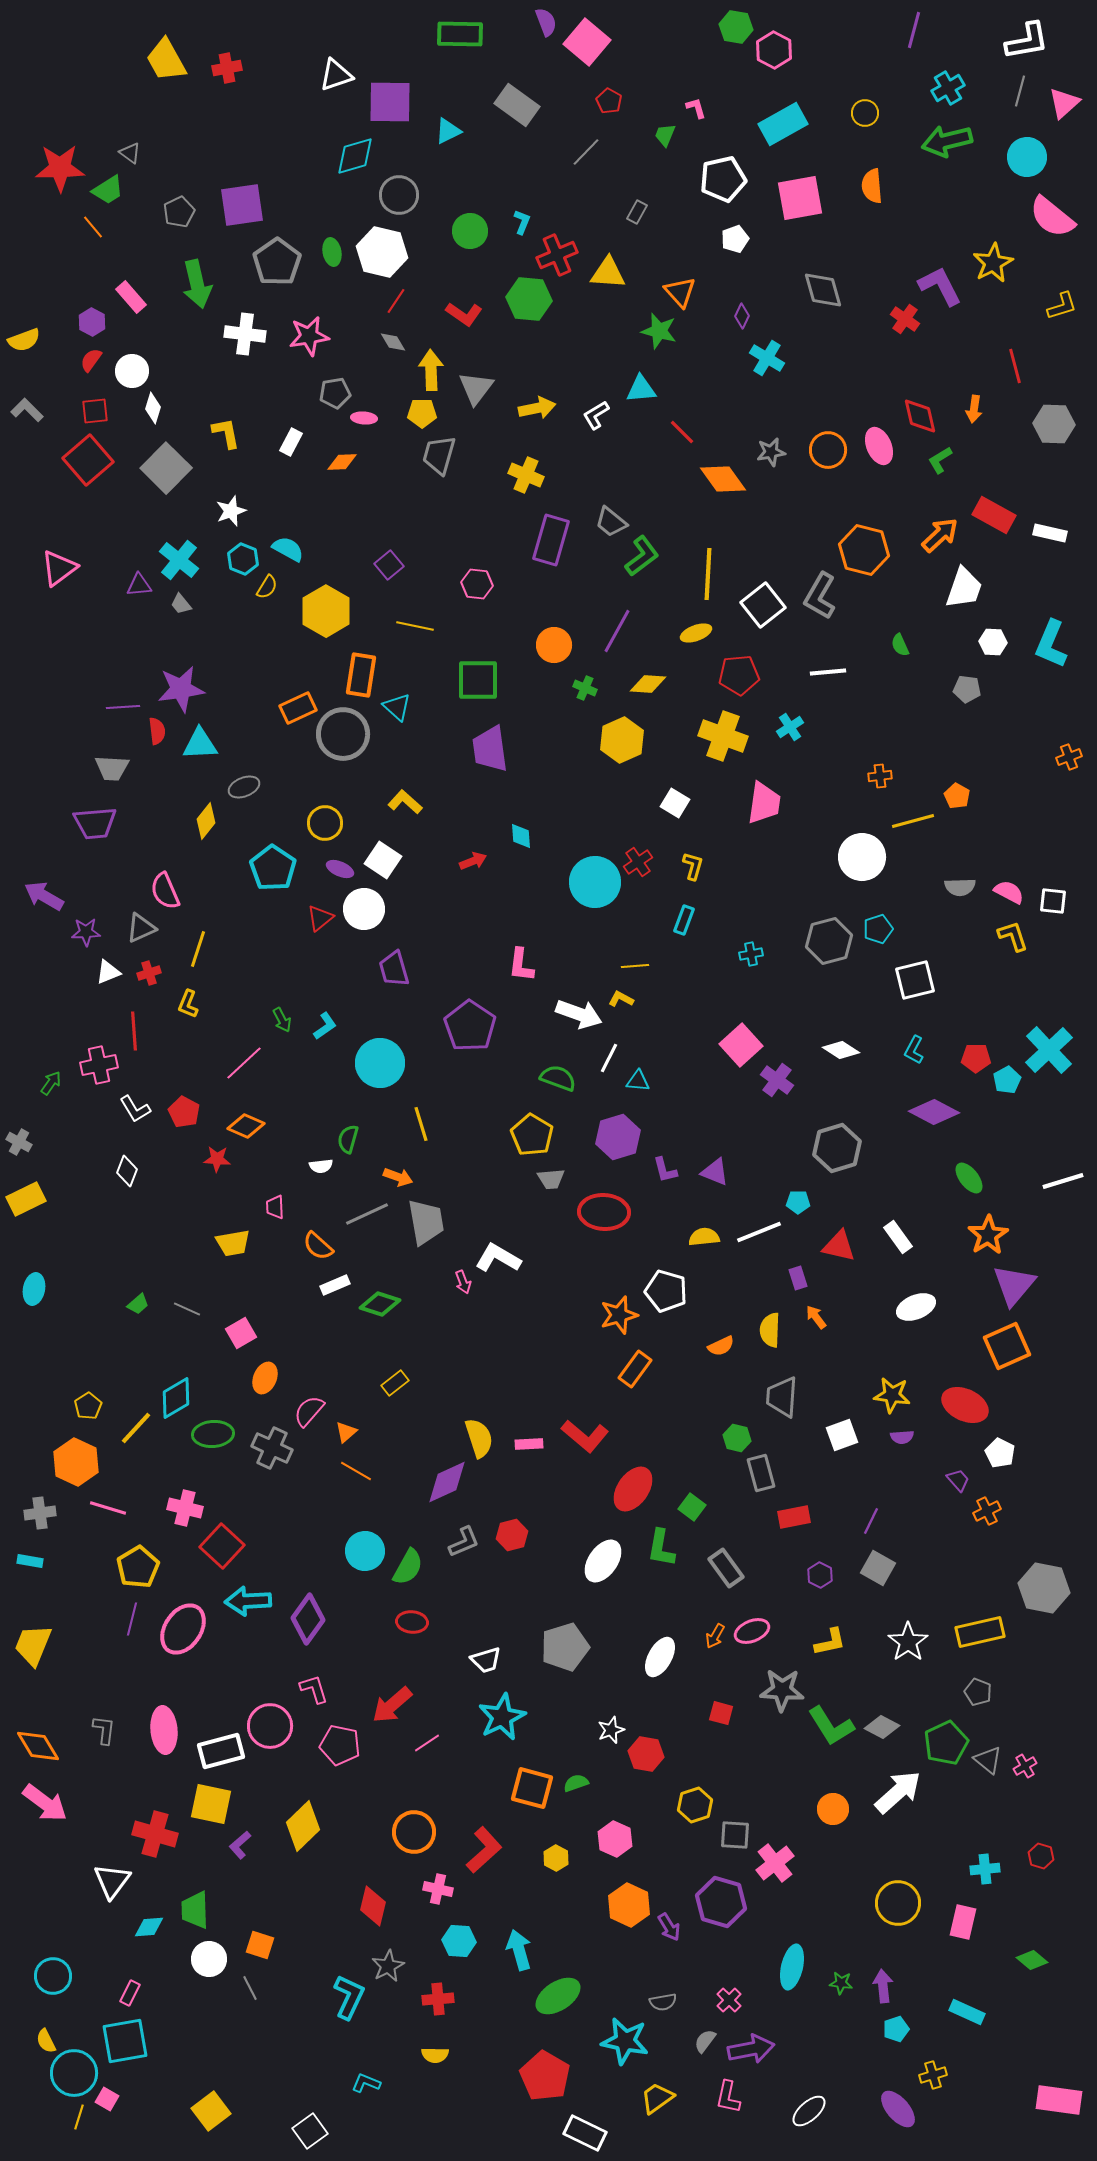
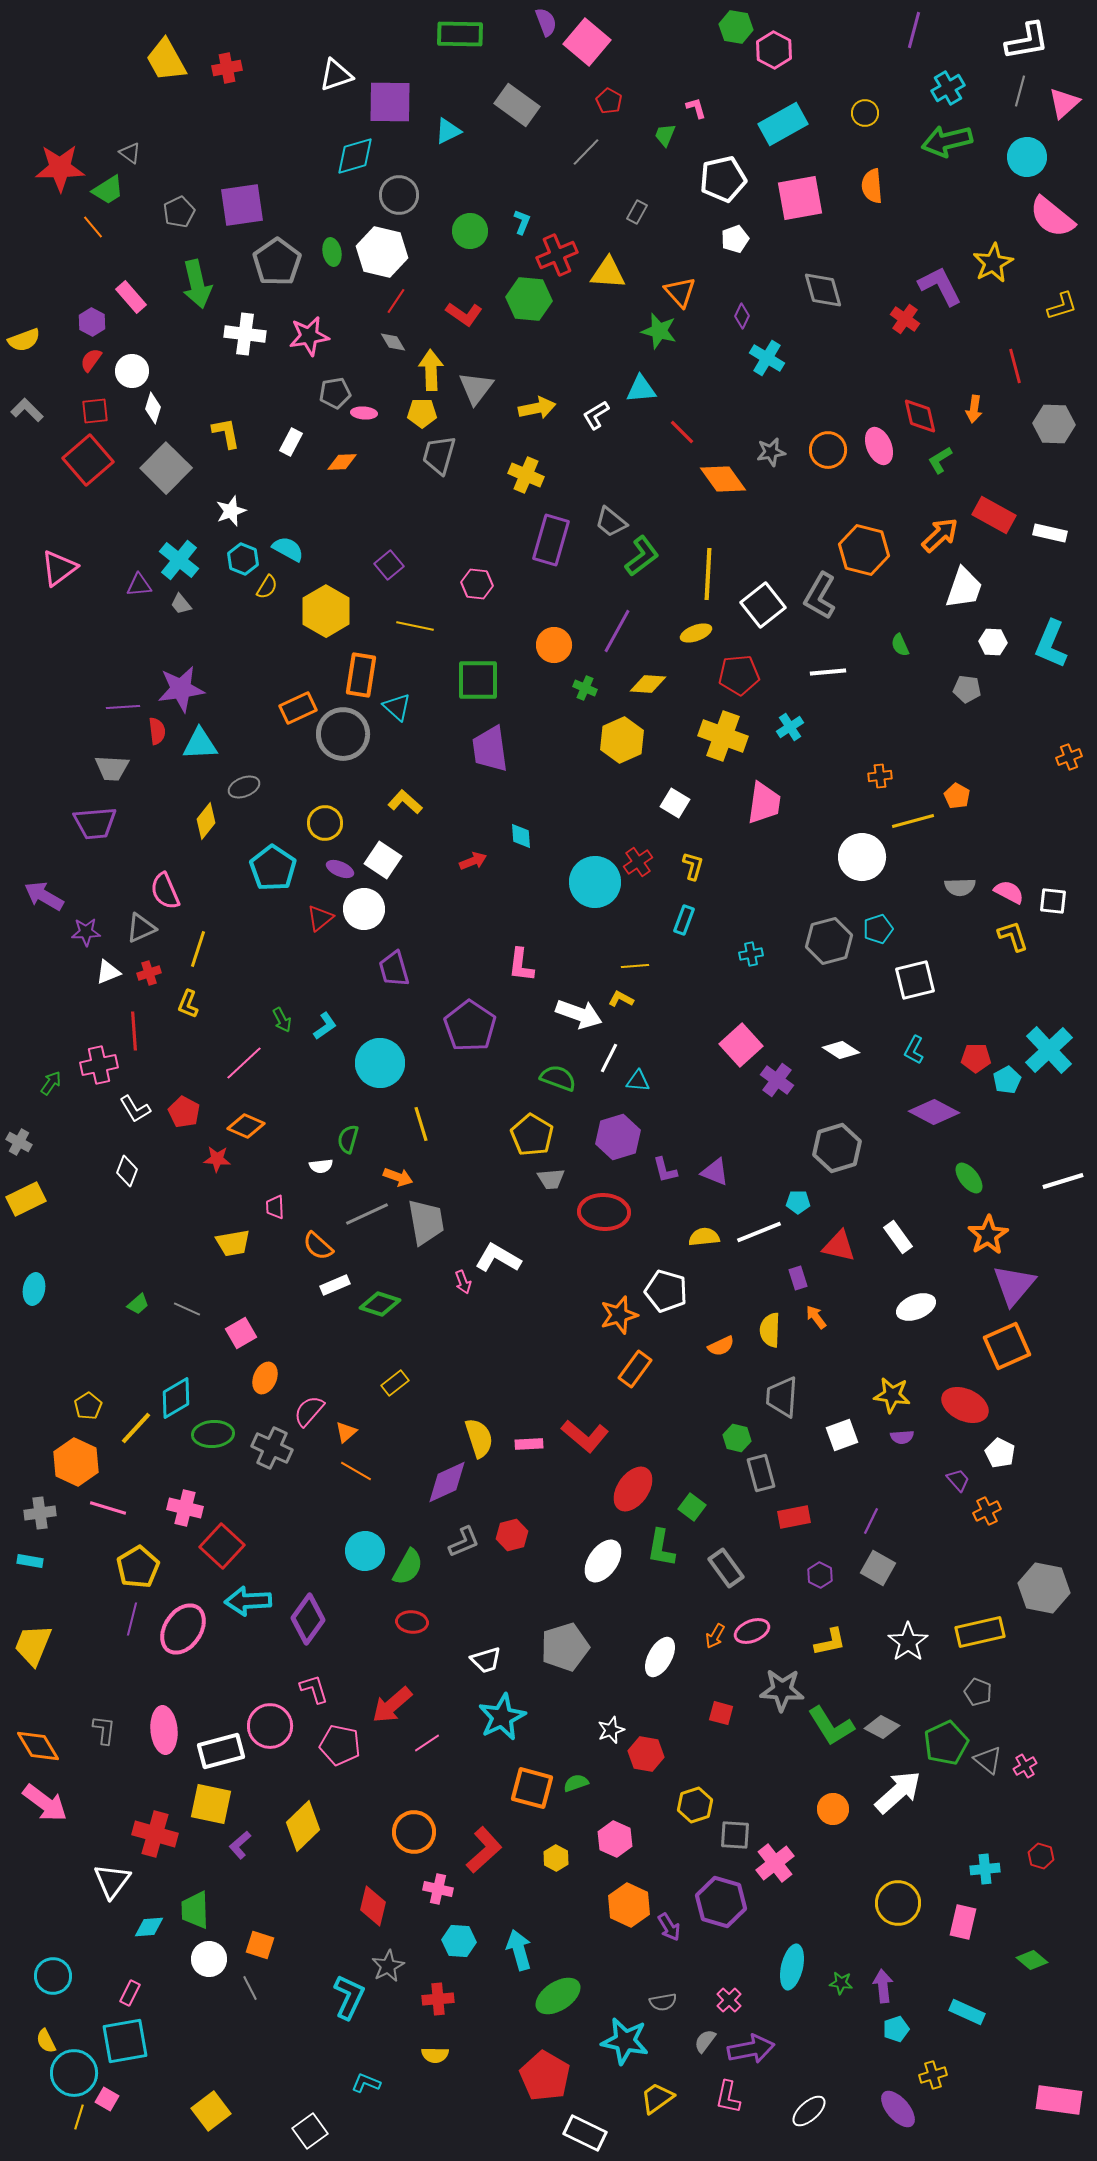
pink ellipse at (364, 418): moved 5 px up
